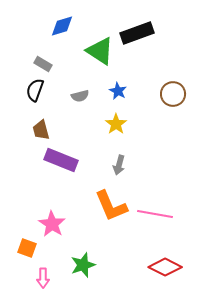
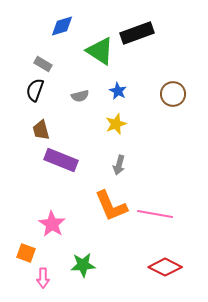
yellow star: rotated 15 degrees clockwise
orange square: moved 1 px left, 5 px down
green star: rotated 15 degrees clockwise
